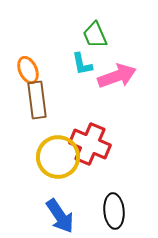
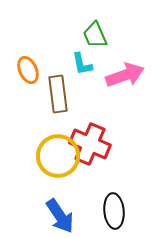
pink arrow: moved 8 px right, 1 px up
brown rectangle: moved 21 px right, 6 px up
yellow circle: moved 1 px up
